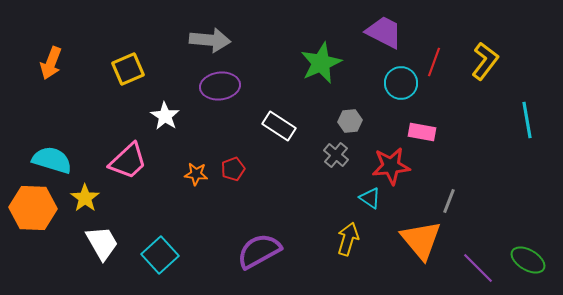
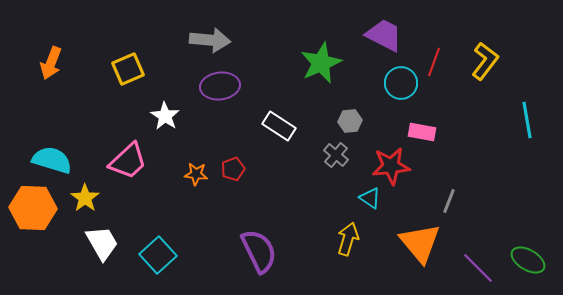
purple trapezoid: moved 3 px down
orange triangle: moved 1 px left, 3 px down
purple semicircle: rotated 93 degrees clockwise
cyan square: moved 2 px left
